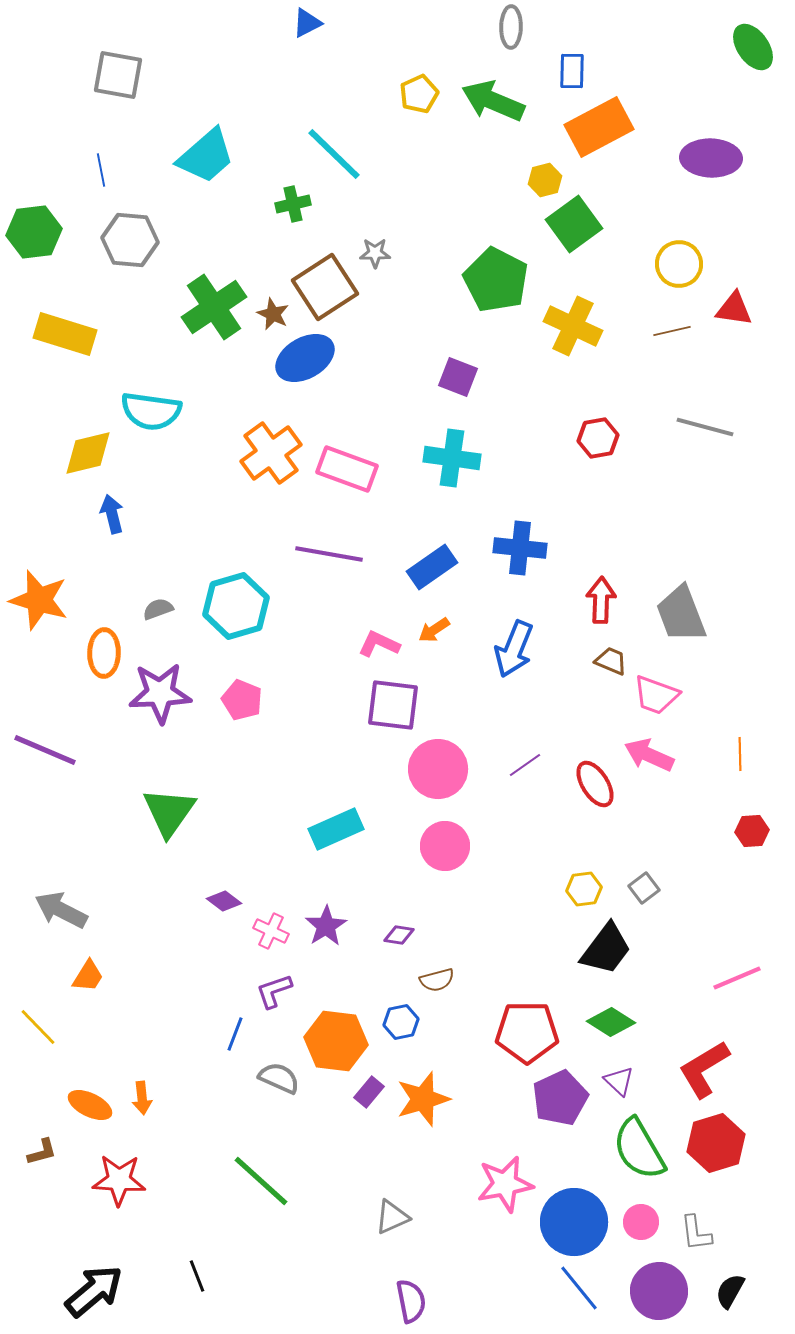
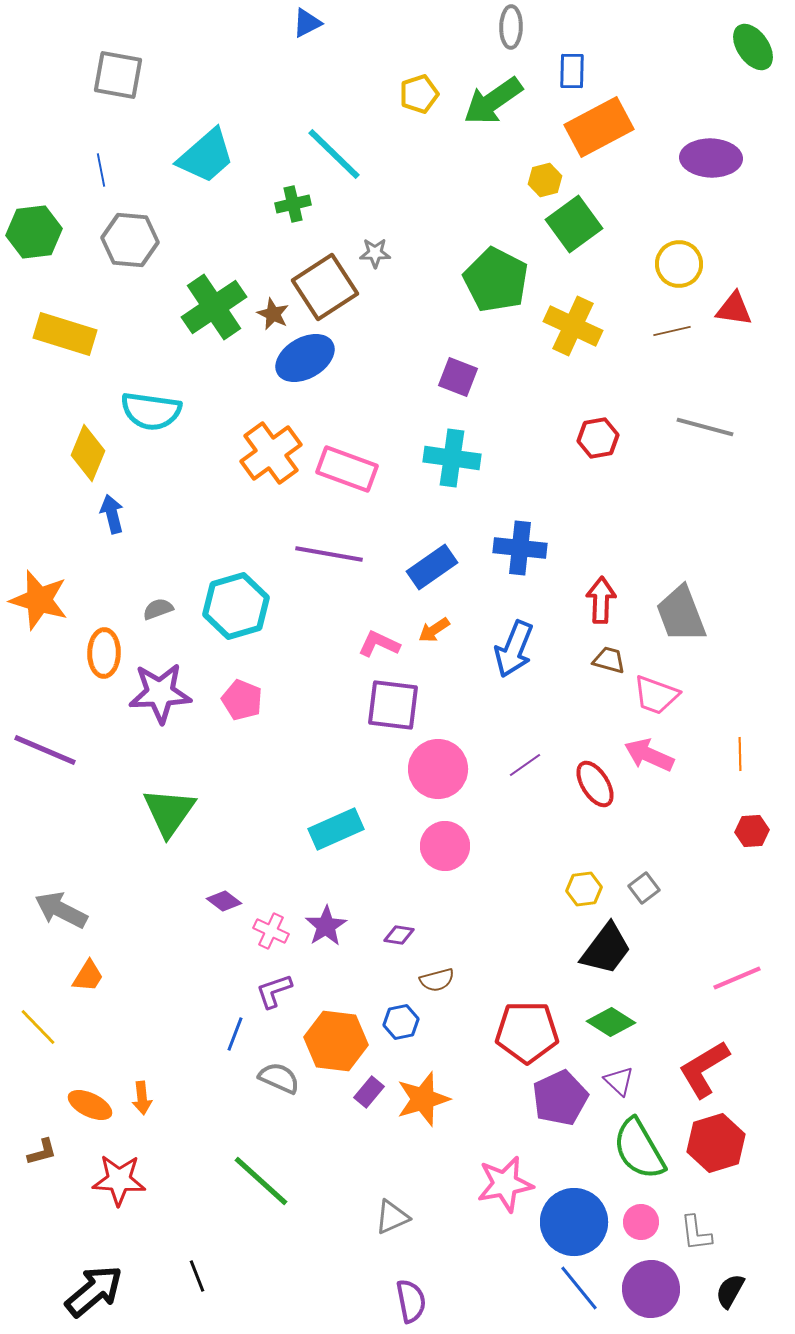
yellow pentagon at (419, 94): rotated 6 degrees clockwise
green arrow at (493, 101): rotated 58 degrees counterclockwise
yellow diamond at (88, 453): rotated 54 degrees counterclockwise
brown trapezoid at (611, 661): moved 2 px left, 1 px up; rotated 8 degrees counterclockwise
purple circle at (659, 1291): moved 8 px left, 2 px up
